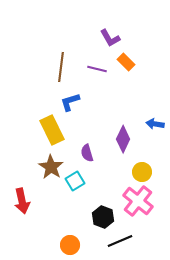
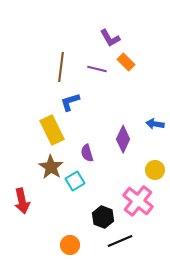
yellow circle: moved 13 px right, 2 px up
